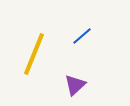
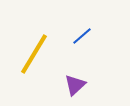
yellow line: rotated 9 degrees clockwise
